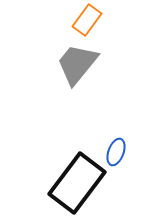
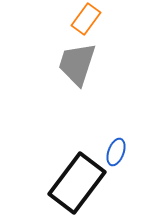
orange rectangle: moved 1 px left, 1 px up
gray trapezoid: rotated 21 degrees counterclockwise
